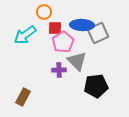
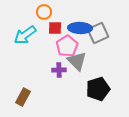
blue ellipse: moved 2 px left, 3 px down
pink pentagon: moved 4 px right, 4 px down
black pentagon: moved 2 px right, 3 px down; rotated 10 degrees counterclockwise
